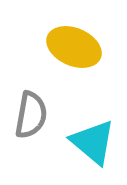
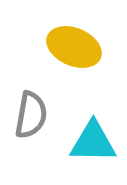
cyan triangle: rotated 39 degrees counterclockwise
